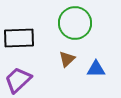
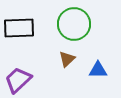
green circle: moved 1 px left, 1 px down
black rectangle: moved 10 px up
blue triangle: moved 2 px right, 1 px down
